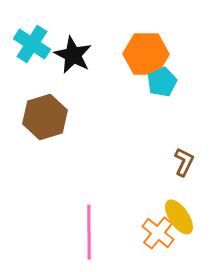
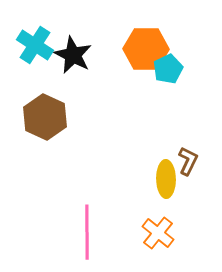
cyan cross: moved 3 px right, 1 px down
orange hexagon: moved 5 px up
cyan pentagon: moved 6 px right, 13 px up
brown hexagon: rotated 18 degrees counterclockwise
brown L-shape: moved 4 px right, 1 px up
yellow ellipse: moved 13 px left, 38 px up; rotated 33 degrees clockwise
pink line: moved 2 px left
